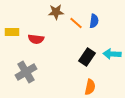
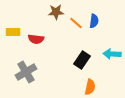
yellow rectangle: moved 1 px right
black rectangle: moved 5 px left, 3 px down
